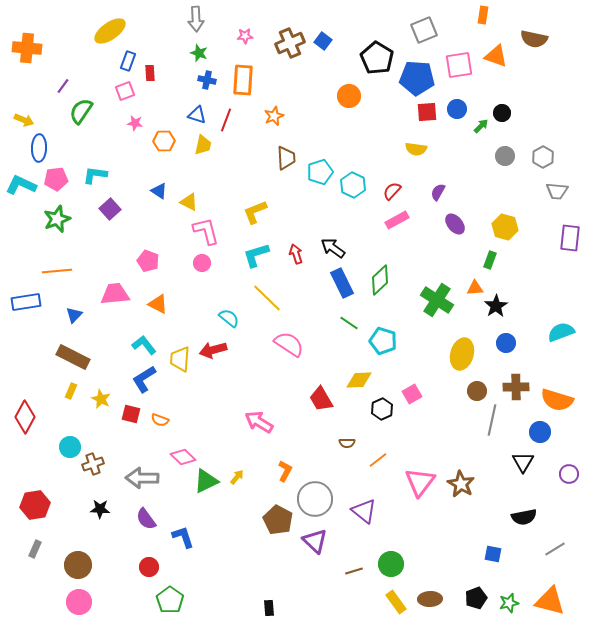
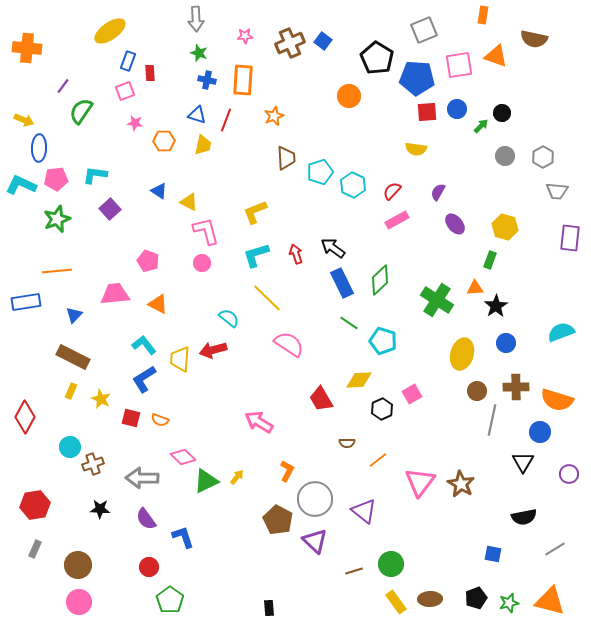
red square at (131, 414): moved 4 px down
orange L-shape at (285, 471): moved 2 px right
